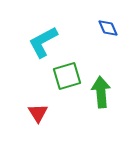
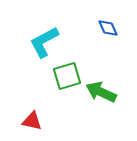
cyan L-shape: moved 1 px right
green arrow: rotated 60 degrees counterclockwise
red triangle: moved 6 px left, 8 px down; rotated 45 degrees counterclockwise
